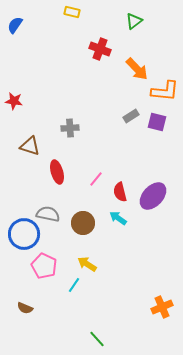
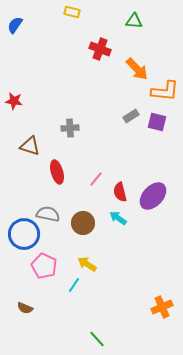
green triangle: rotated 42 degrees clockwise
